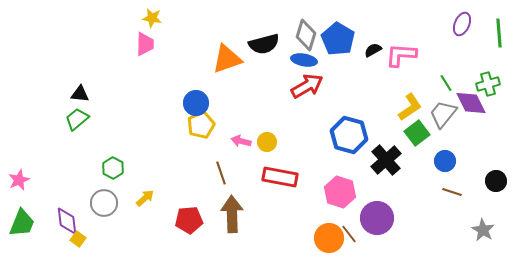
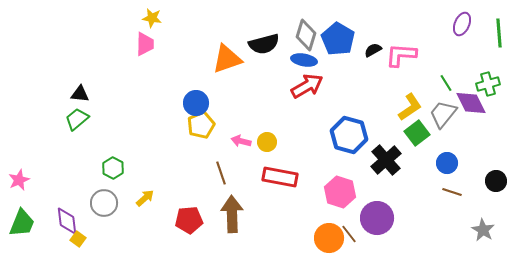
blue circle at (445, 161): moved 2 px right, 2 px down
